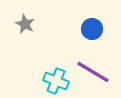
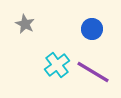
cyan cross: moved 1 px right, 16 px up; rotated 30 degrees clockwise
